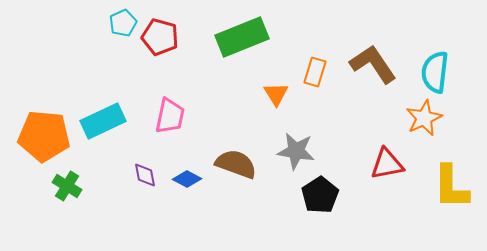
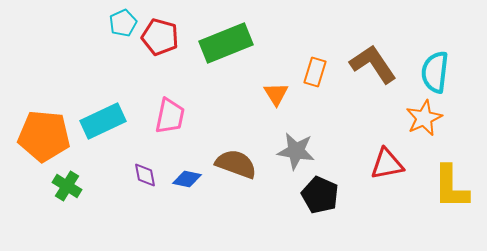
green rectangle: moved 16 px left, 6 px down
blue diamond: rotated 16 degrees counterclockwise
black pentagon: rotated 15 degrees counterclockwise
